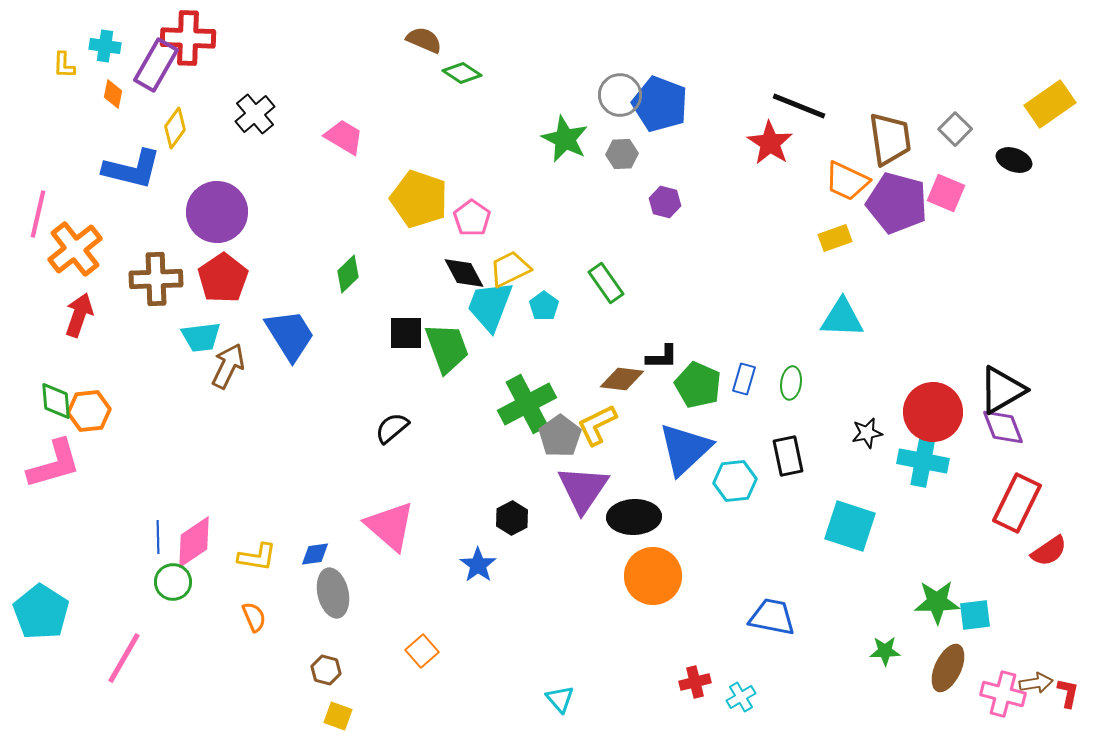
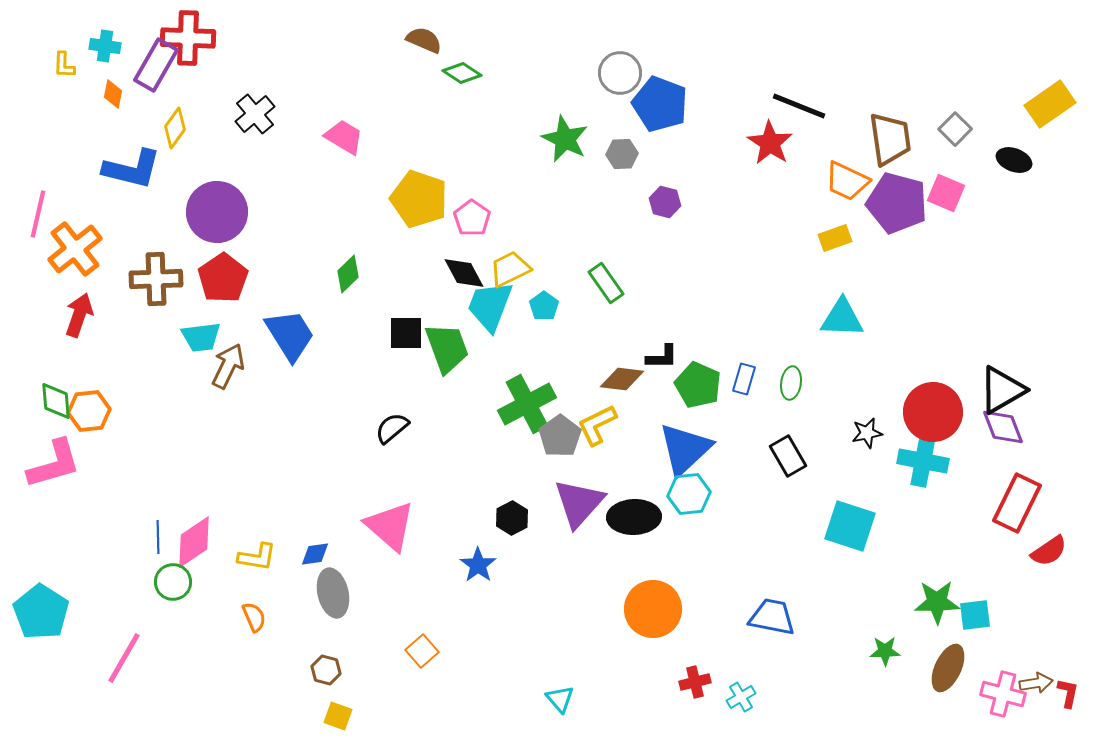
gray circle at (620, 95): moved 22 px up
black rectangle at (788, 456): rotated 18 degrees counterclockwise
cyan hexagon at (735, 481): moved 46 px left, 13 px down
purple triangle at (583, 489): moved 4 px left, 14 px down; rotated 8 degrees clockwise
orange circle at (653, 576): moved 33 px down
